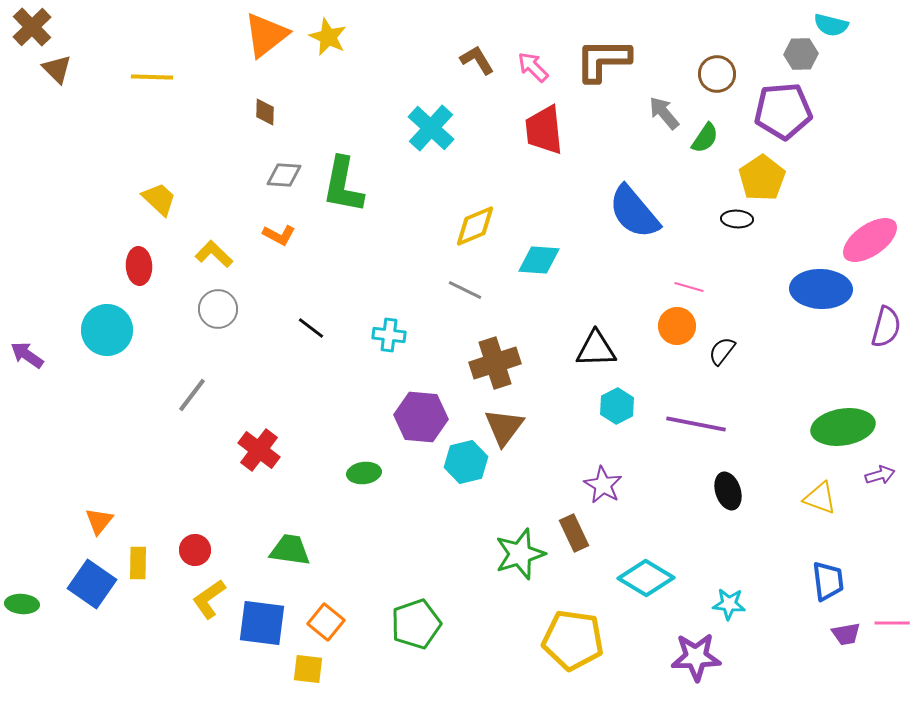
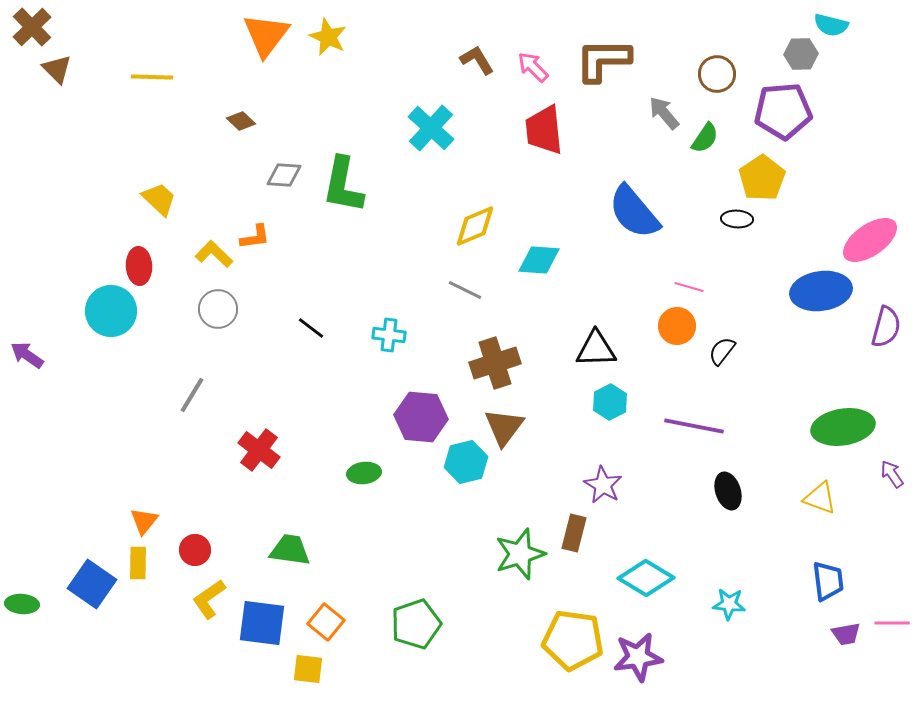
orange triangle at (266, 35): rotated 15 degrees counterclockwise
brown diamond at (265, 112): moved 24 px left, 9 px down; rotated 48 degrees counterclockwise
orange L-shape at (279, 235): moved 24 px left, 2 px down; rotated 36 degrees counterclockwise
blue ellipse at (821, 289): moved 2 px down; rotated 10 degrees counterclockwise
cyan circle at (107, 330): moved 4 px right, 19 px up
gray line at (192, 395): rotated 6 degrees counterclockwise
cyan hexagon at (617, 406): moved 7 px left, 4 px up
purple line at (696, 424): moved 2 px left, 2 px down
purple arrow at (880, 475): moved 12 px right, 1 px up; rotated 108 degrees counterclockwise
orange triangle at (99, 521): moved 45 px right
brown rectangle at (574, 533): rotated 39 degrees clockwise
purple star at (696, 657): moved 58 px left; rotated 6 degrees counterclockwise
